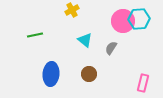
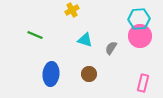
pink circle: moved 17 px right, 15 px down
green line: rotated 35 degrees clockwise
cyan triangle: rotated 21 degrees counterclockwise
